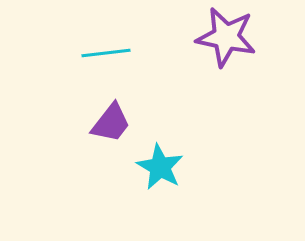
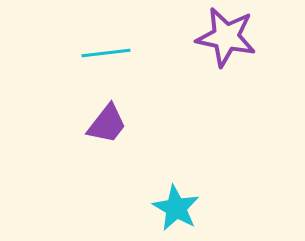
purple trapezoid: moved 4 px left, 1 px down
cyan star: moved 16 px right, 41 px down
